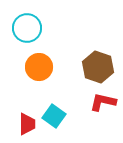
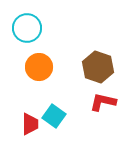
red trapezoid: moved 3 px right
